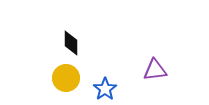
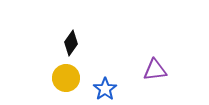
black diamond: rotated 35 degrees clockwise
